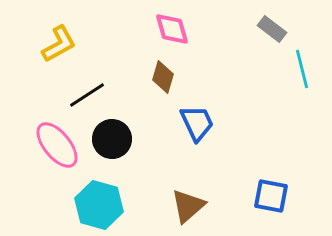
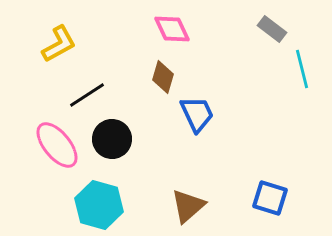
pink diamond: rotated 9 degrees counterclockwise
blue trapezoid: moved 9 px up
blue square: moved 1 px left, 2 px down; rotated 6 degrees clockwise
